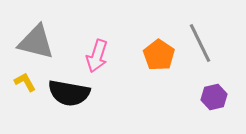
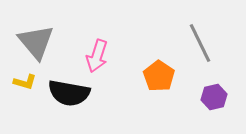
gray triangle: rotated 36 degrees clockwise
orange pentagon: moved 21 px down
yellow L-shape: rotated 135 degrees clockwise
